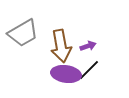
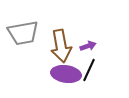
gray trapezoid: rotated 20 degrees clockwise
black line: rotated 20 degrees counterclockwise
